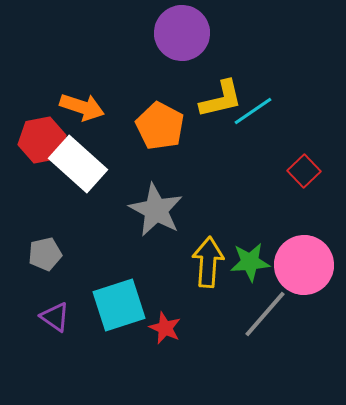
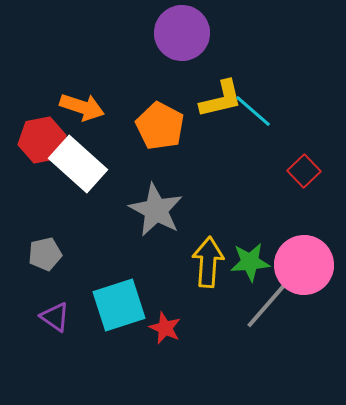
cyan line: rotated 75 degrees clockwise
gray line: moved 2 px right, 9 px up
